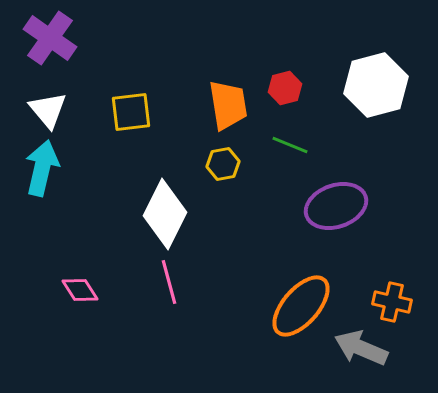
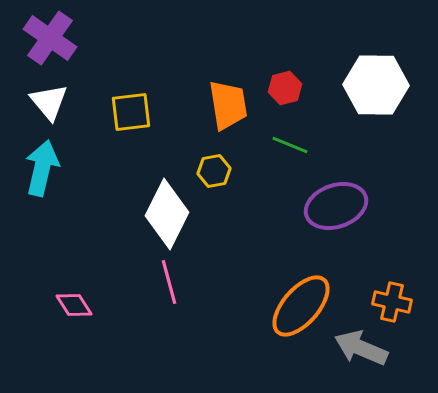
white hexagon: rotated 16 degrees clockwise
white triangle: moved 1 px right, 8 px up
yellow hexagon: moved 9 px left, 7 px down
white diamond: moved 2 px right
pink diamond: moved 6 px left, 15 px down
